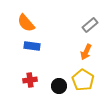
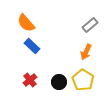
blue rectangle: rotated 35 degrees clockwise
red cross: rotated 32 degrees counterclockwise
black circle: moved 4 px up
